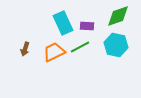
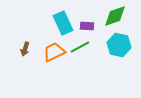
green diamond: moved 3 px left
cyan hexagon: moved 3 px right
